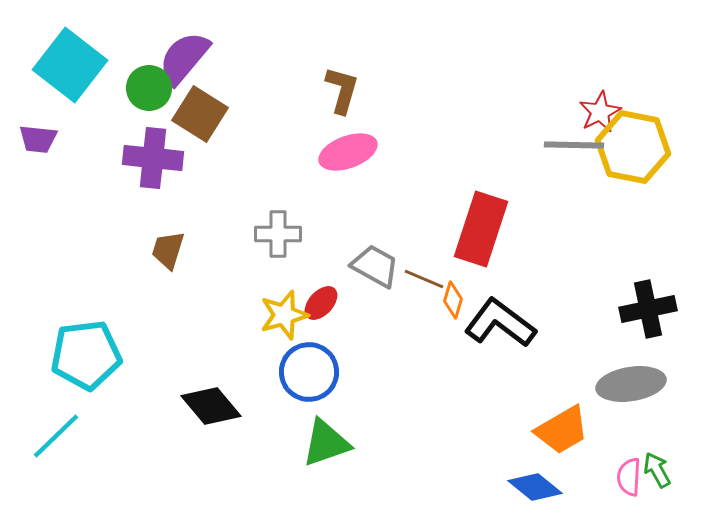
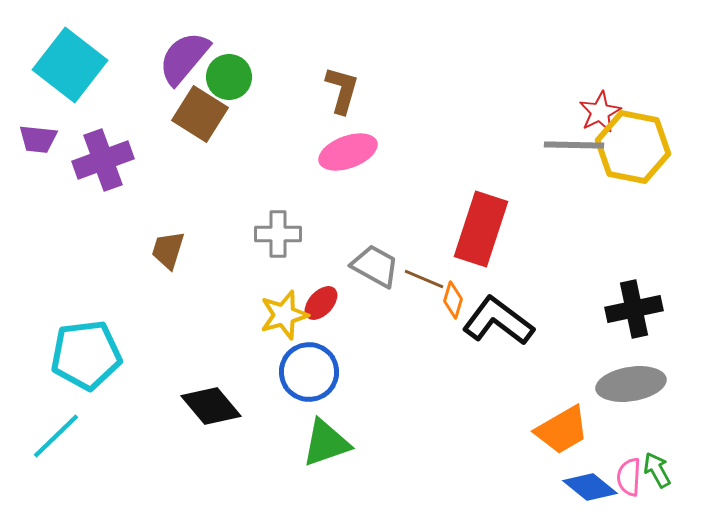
green circle: moved 80 px right, 11 px up
purple cross: moved 50 px left, 2 px down; rotated 26 degrees counterclockwise
black cross: moved 14 px left
black L-shape: moved 2 px left, 2 px up
blue diamond: moved 55 px right
